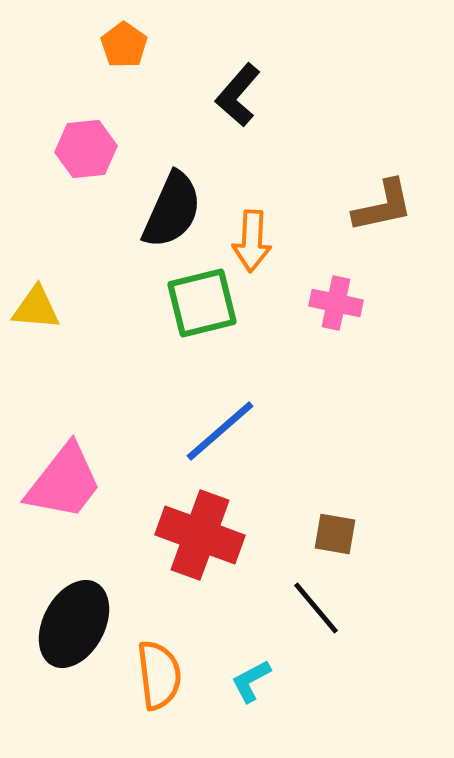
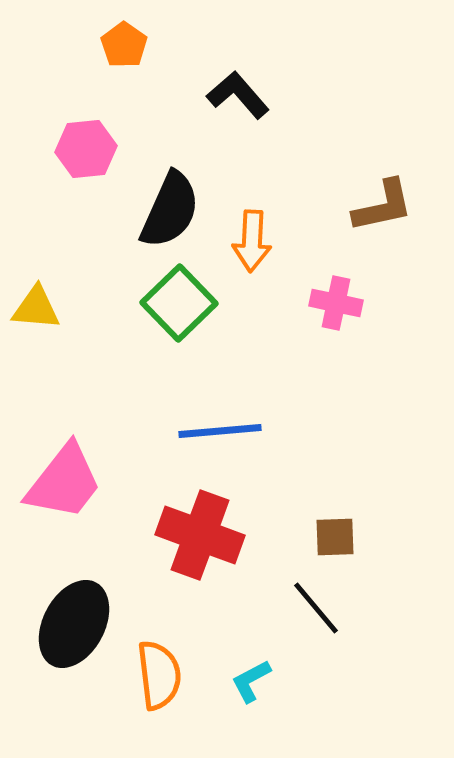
black L-shape: rotated 98 degrees clockwise
black semicircle: moved 2 px left
green square: moved 23 px left; rotated 30 degrees counterclockwise
blue line: rotated 36 degrees clockwise
brown square: moved 3 px down; rotated 12 degrees counterclockwise
